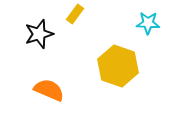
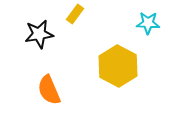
black star: rotated 8 degrees clockwise
yellow hexagon: rotated 9 degrees clockwise
orange semicircle: rotated 136 degrees counterclockwise
